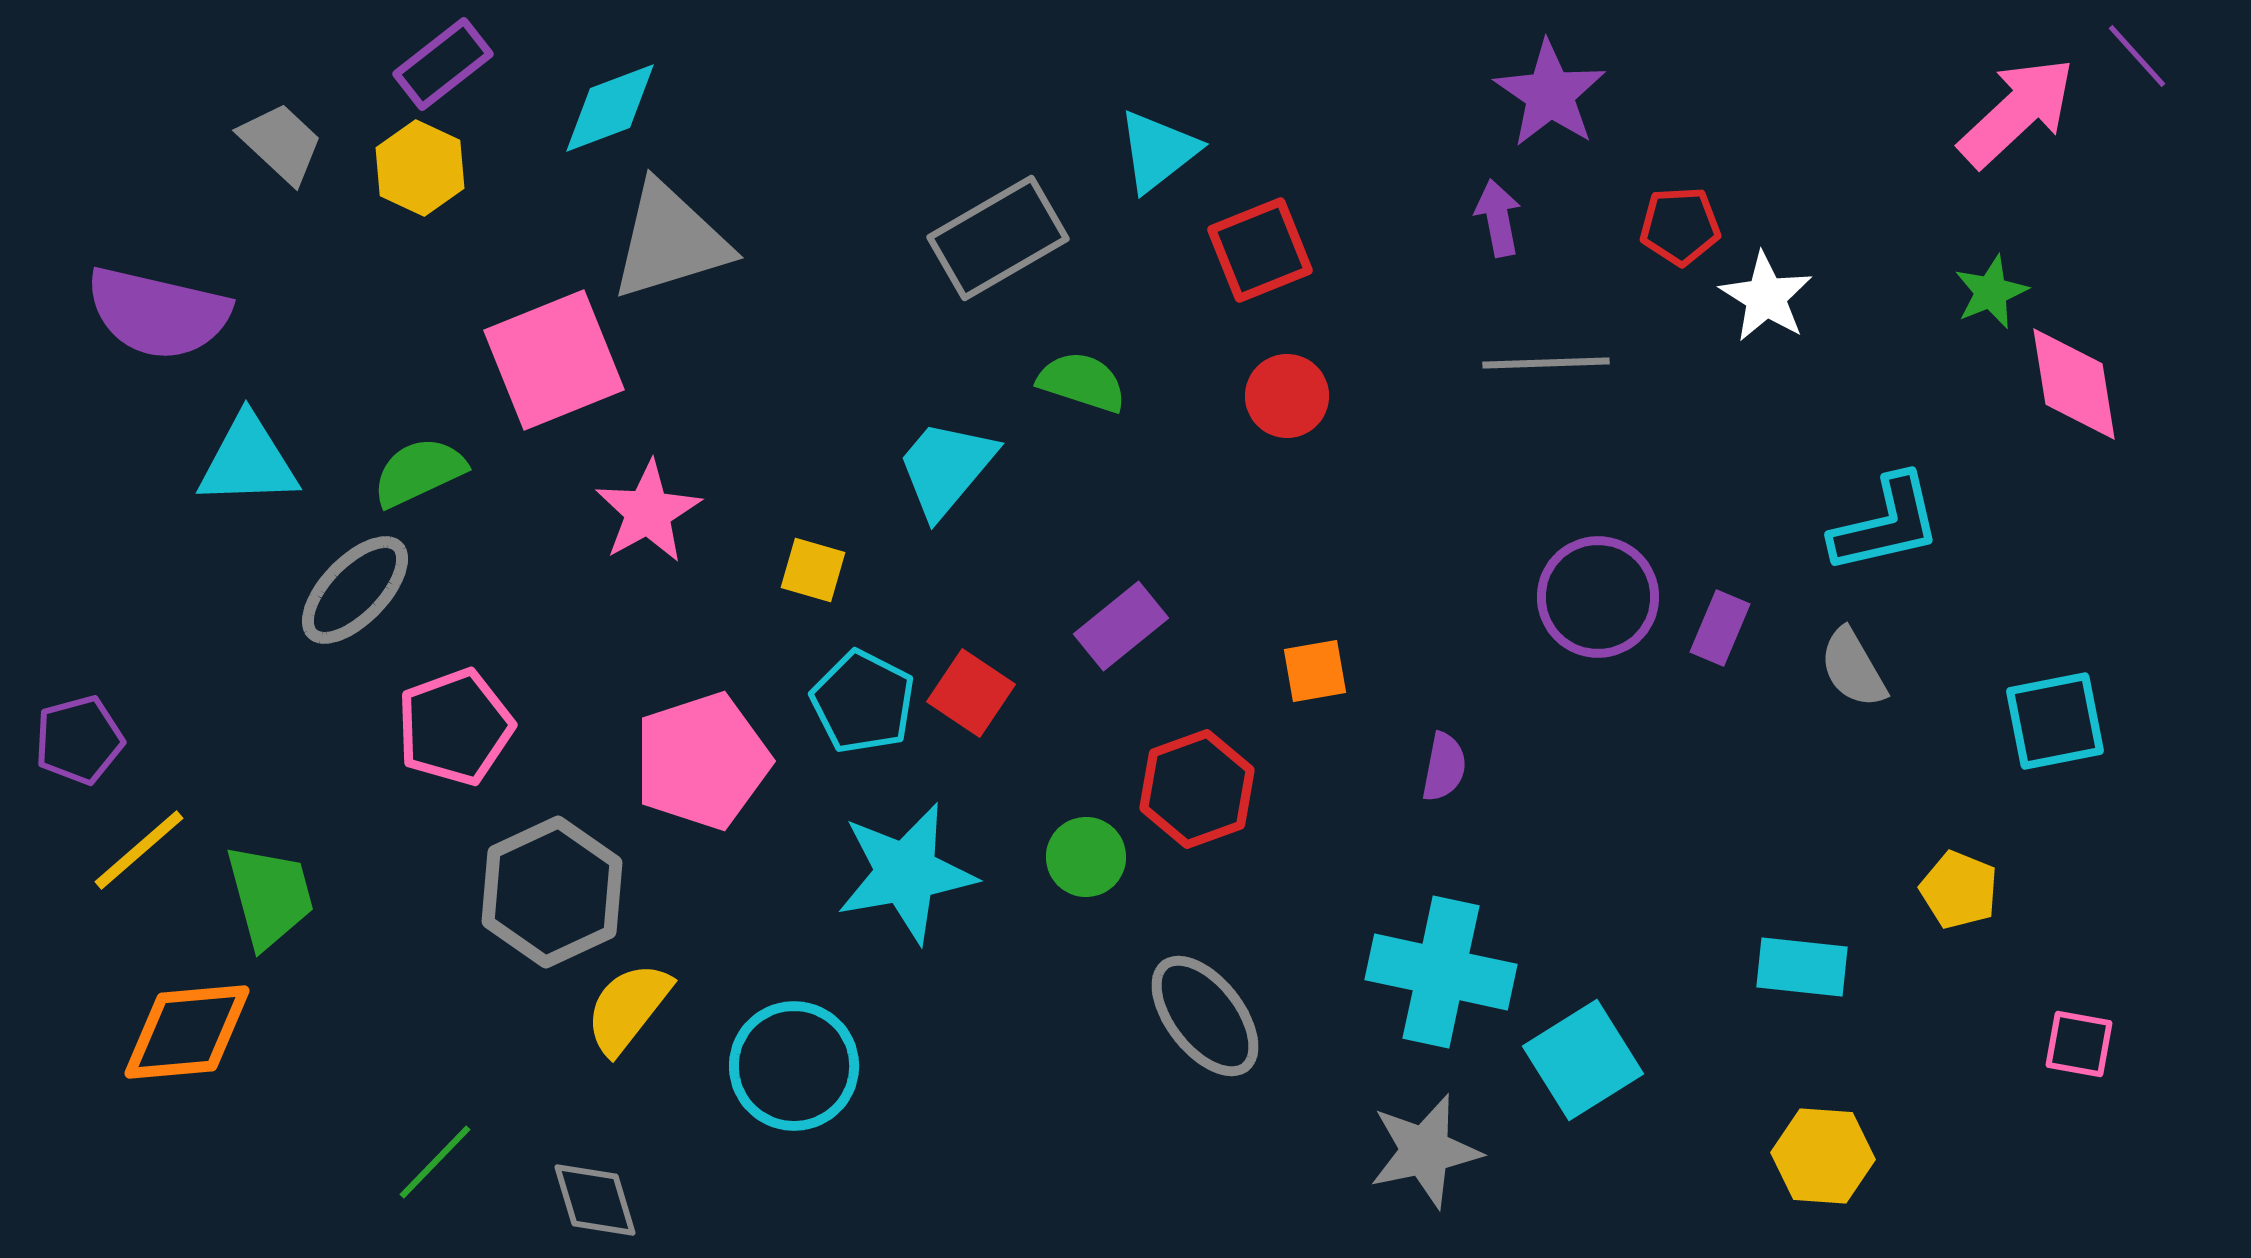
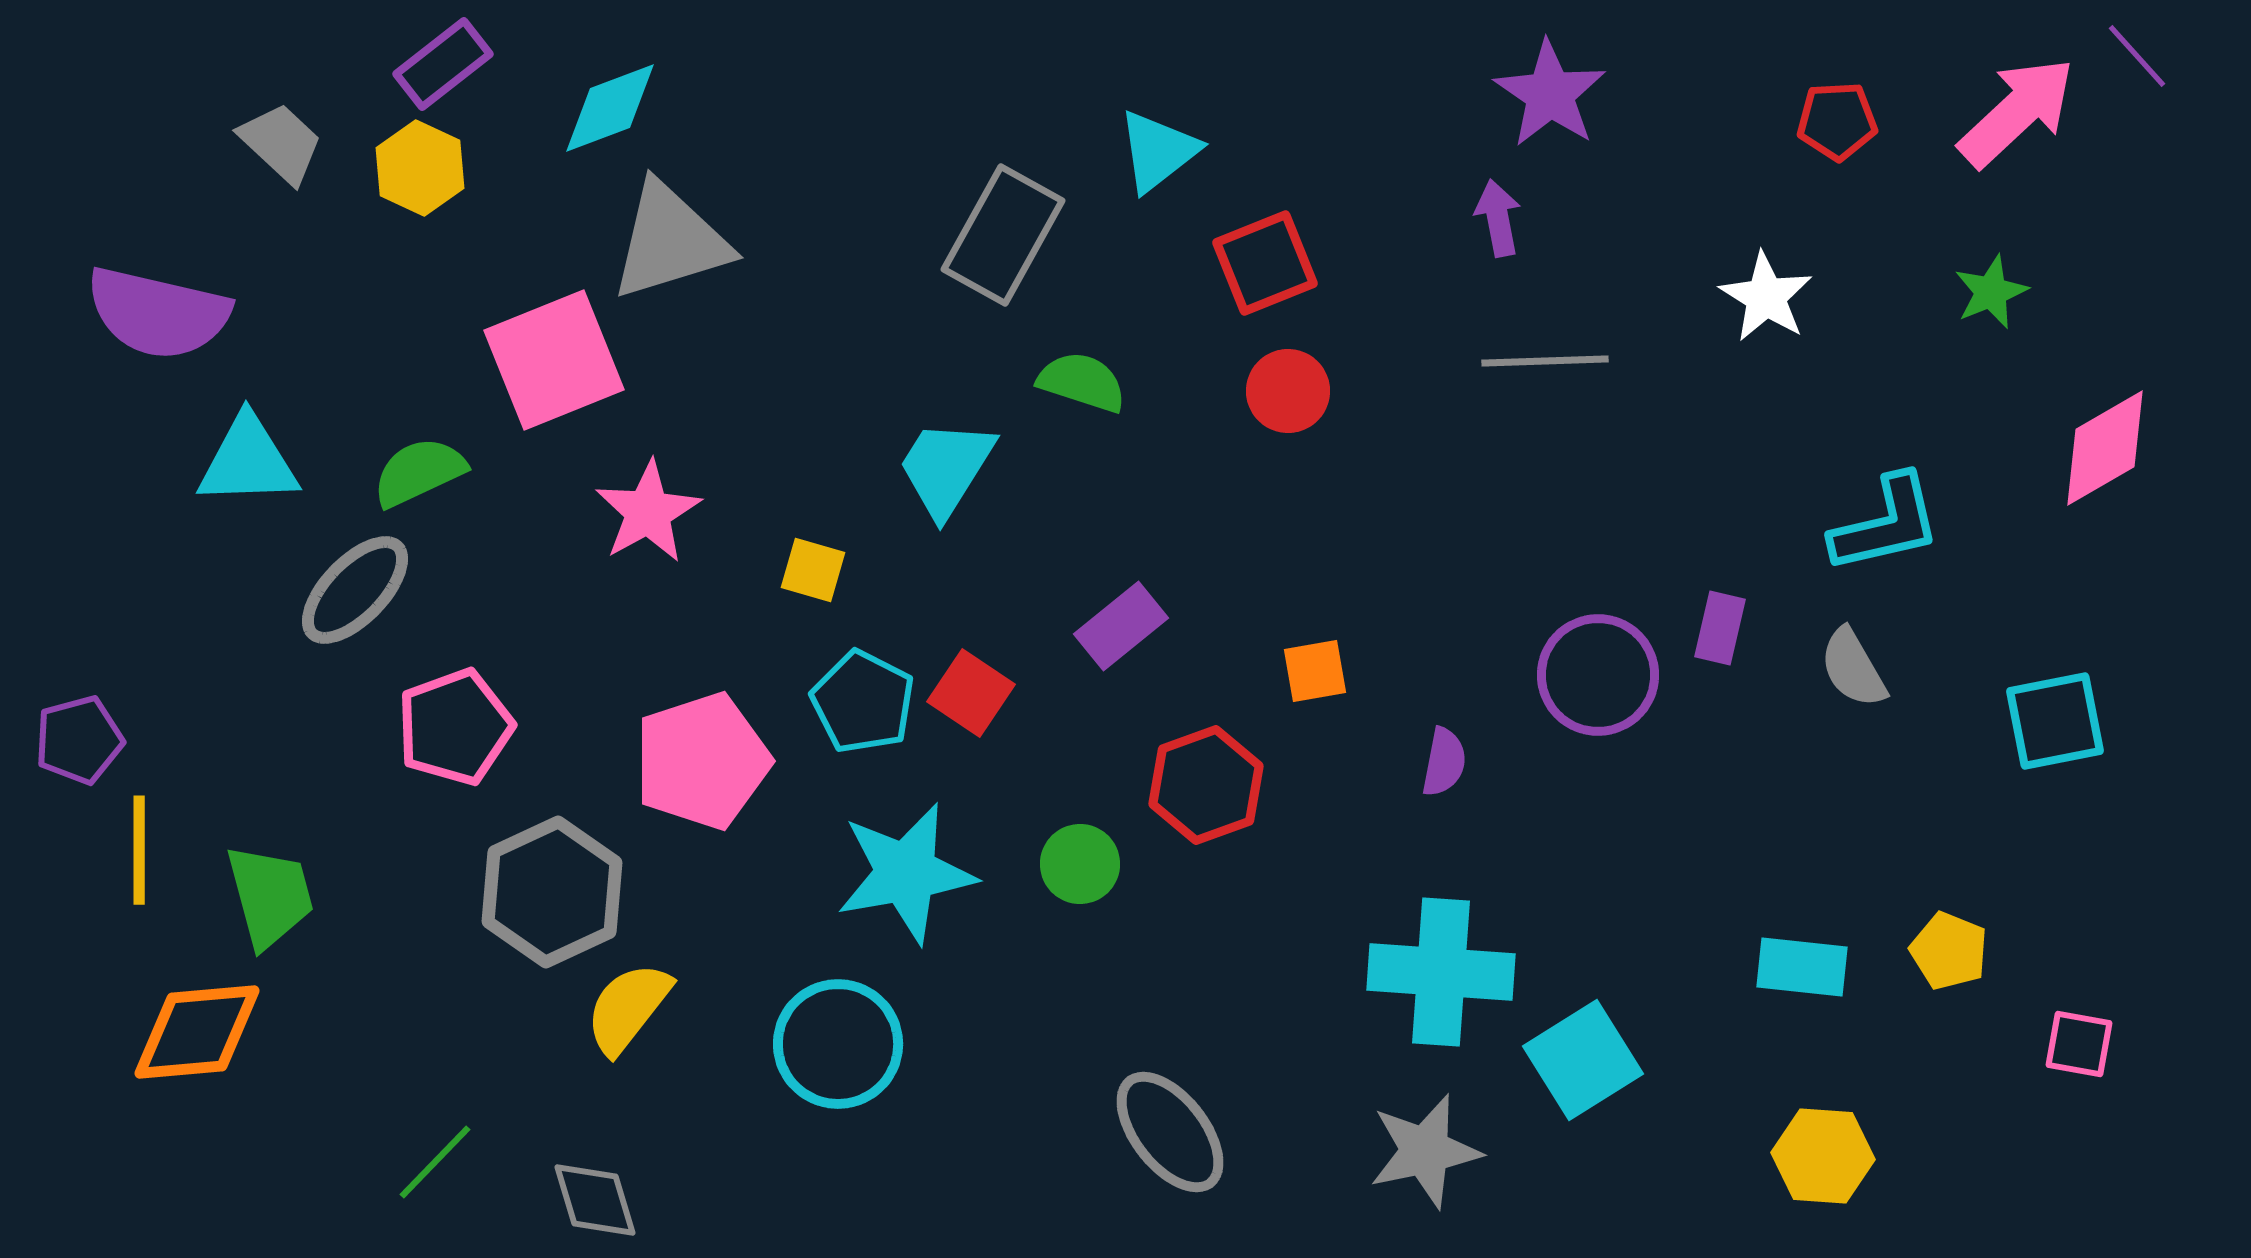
red pentagon at (1680, 226): moved 157 px right, 105 px up
gray rectangle at (998, 238): moved 5 px right, 3 px up; rotated 31 degrees counterclockwise
red square at (1260, 250): moved 5 px right, 13 px down
gray line at (1546, 363): moved 1 px left, 2 px up
pink diamond at (2074, 384): moved 31 px right, 64 px down; rotated 69 degrees clockwise
red circle at (1287, 396): moved 1 px right, 5 px up
cyan trapezoid at (946, 468): rotated 8 degrees counterclockwise
purple circle at (1598, 597): moved 78 px down
purple rectangle at (1720, 628): rotated 10 degrees counterclockwise
purple semicircle at (1444, 767): moved 5 px up
red hexagon at (1197, 789): moved 9 px right, 4 px up
yellow line at (139, 850): rotated 49 degrees counterclockwise
green circle at (1086, 857): moved 6 px left, 7 px down
yellow pentagon at (1959, 890): moved 10 px left, 61 px down
cyan cross at (1441, 972): rotated 8 degrees counterclockwise
gray ellipse at (1205, 1016): moved 35 px left, 116 px down
orange diamond at (187, 1032): moved 10 px right
cyan circle at (794, 1066): moved 44 px right, 22 px up
